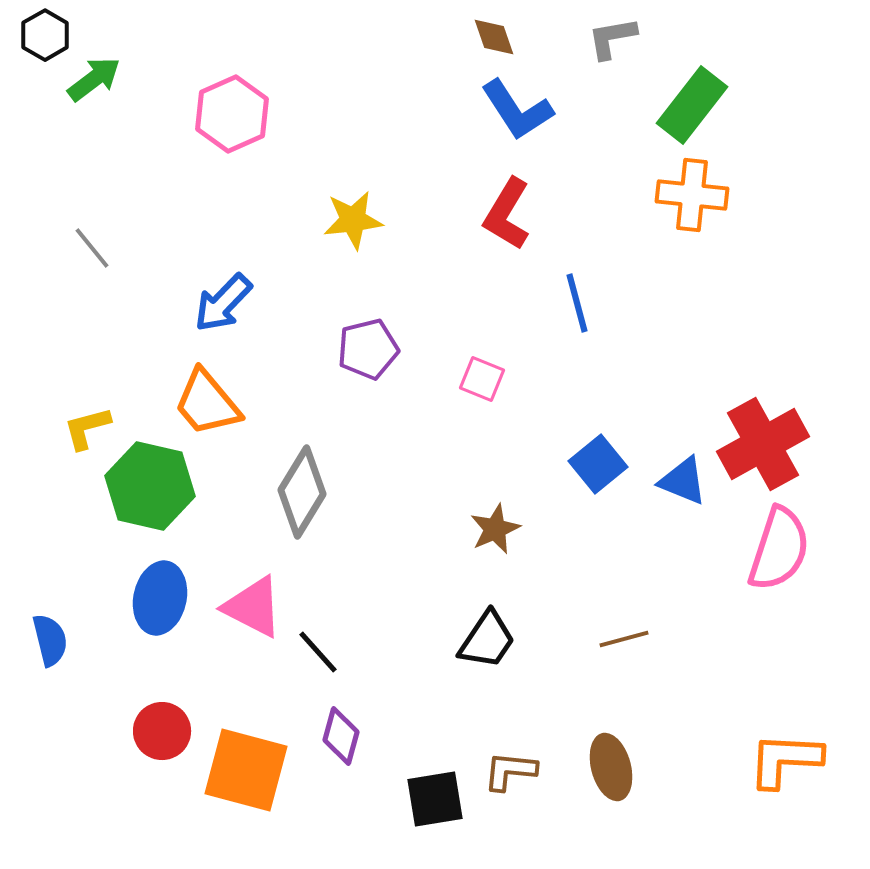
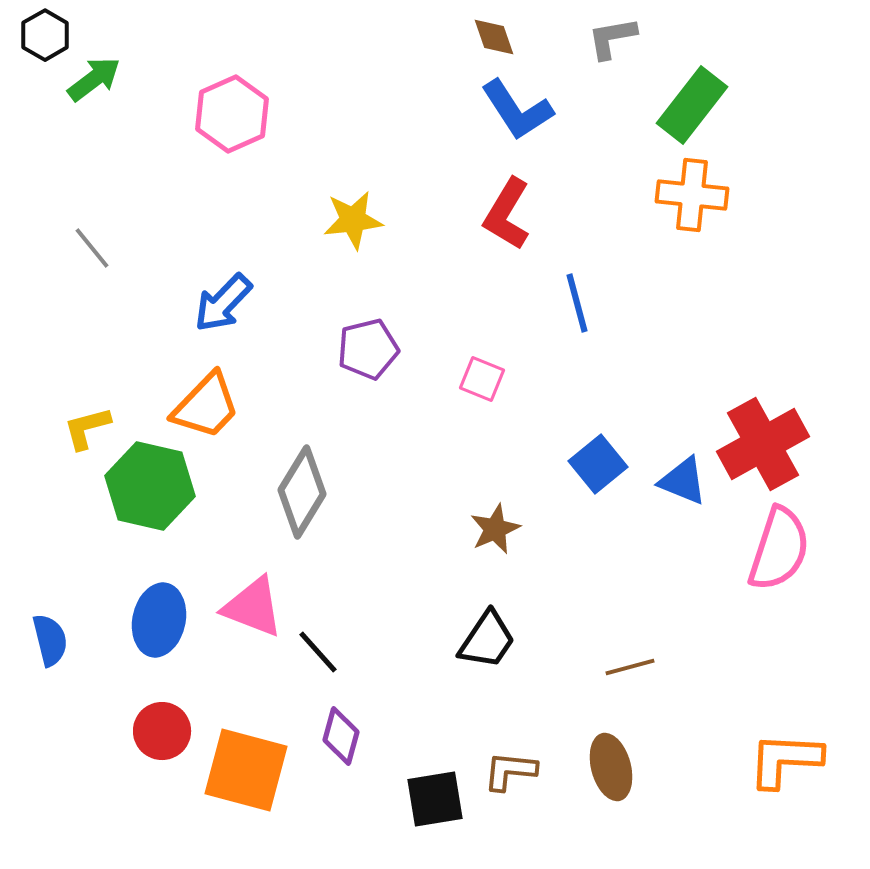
orange trapezoid: moved 1 px left, 3 px down; rotated 96 degrees counterclockwise
blue ellipse: moved 1 px left, 22 px down
pink triangle: rotated 6 degrees counterclockwise
brown line: moved 6 px right, 28 px down
